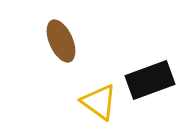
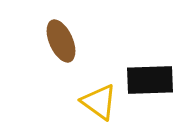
black rectangle: rotated 18 degrees clockwise
